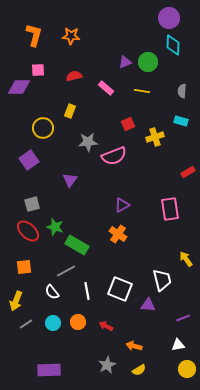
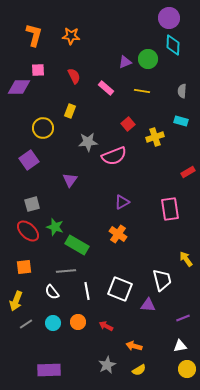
green circle at (148, 62): moved 3 px up
red semicircle at (74, 76): rotated 77 degrees clockwise
red square at (128, 124): rotated 16 degrees counterclockwise
purple triangle at (122, 205): moved 3 px up
gray line at (66, 271): rotated 24 degrees clockwise
white triangle at (178, 345): moved 2 px right, 1 px down
